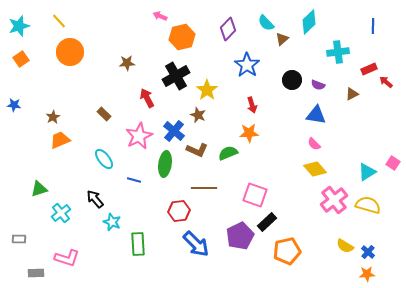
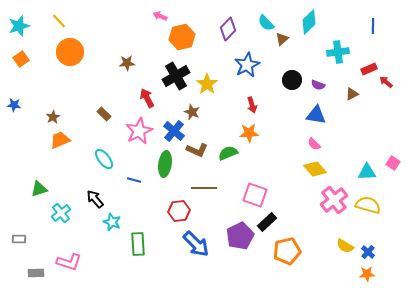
blue star at (247, 65): rotated 10 degrees clockwise
yellow star at (207, 90): moved 6 px up
brown star at (198, 115): moved 6 px left, 3 px up
pink star at (139, 136): moved 5 px up
cyan triangle at (367, 172): rotated 30 degrees clockwise
pink L-shape at (67, 258): moved 2 px right, 4 px down
